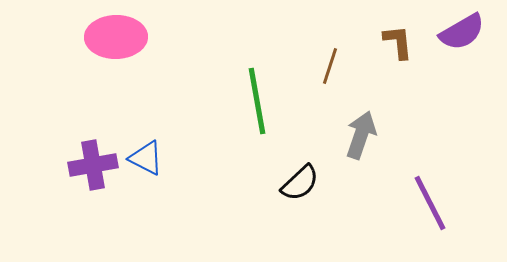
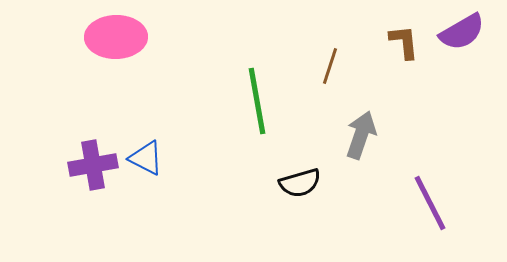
brown L-shape: moved 6 px right
black semicircle: rotated 27 degrees clockwise
